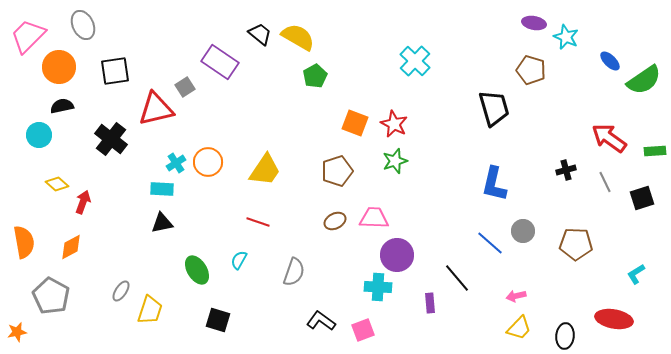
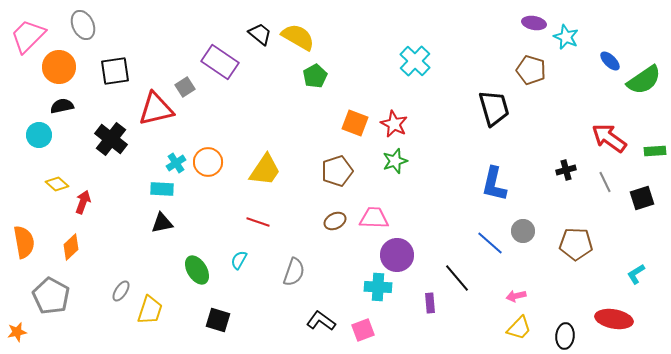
orange diamond at (71, 247): rotated 16 degrees counterclockwise
